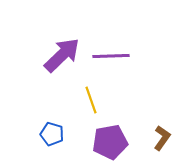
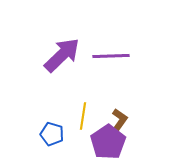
yellow line: moved 8 px left, 16 px down; rotated 28 degrees clockwise
brown L-shape: moved 43 px left, 17 px up
purple pentagon: moved 2 px left; rotated 24 degrees counterclockwise
